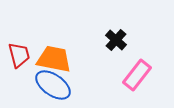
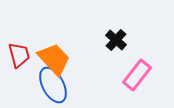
orange trapezoid: rotated 36 degrees clockwise
blue ellipse: rotated 27 degrees clockwise
